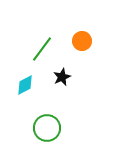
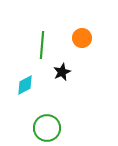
orange circle: moved 3 px up
green line: moved 4 px up; rotated 32 degrees counterclockwise
black star: moved 5 px up
